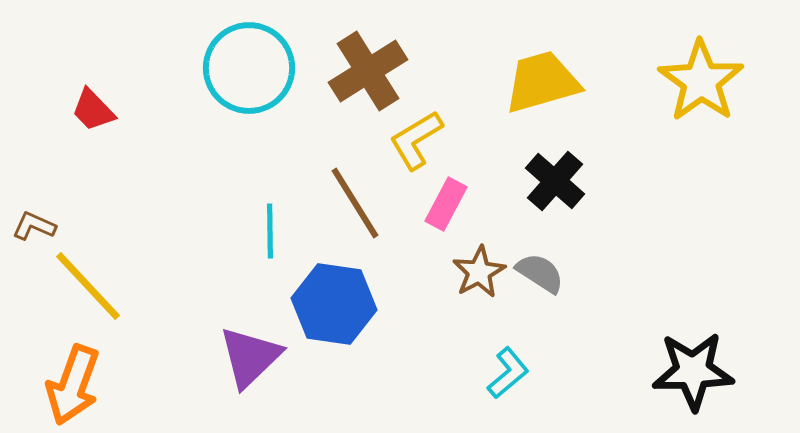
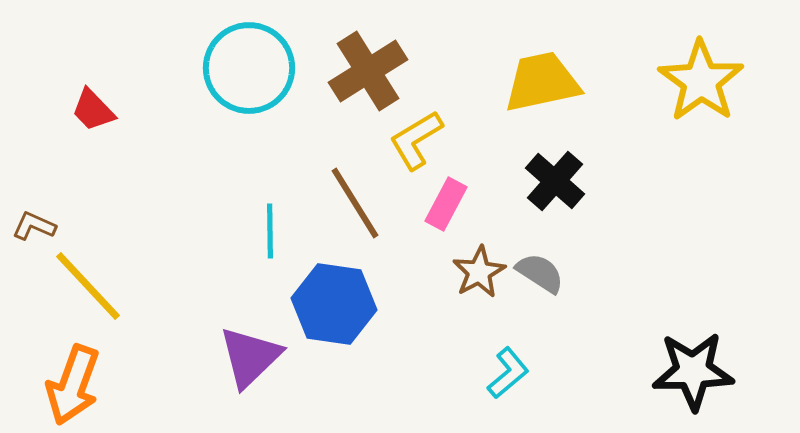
yellow trapezoid: rotated 4 degrees clockwise
